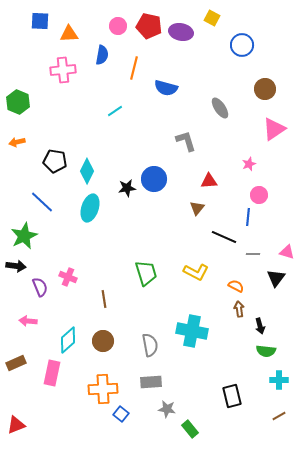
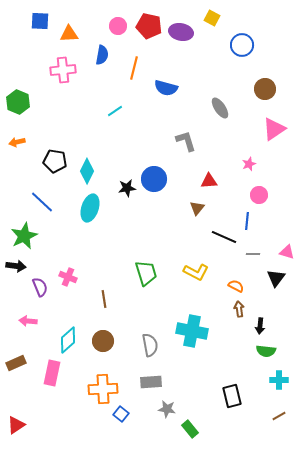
blue line at (248, 217): moved 1 px left, 4 px down
black arrow at (260, 326): rotated 21 degrees clockwise
red triangle at (16, 425): rotated 12 degrees counterclockwise
